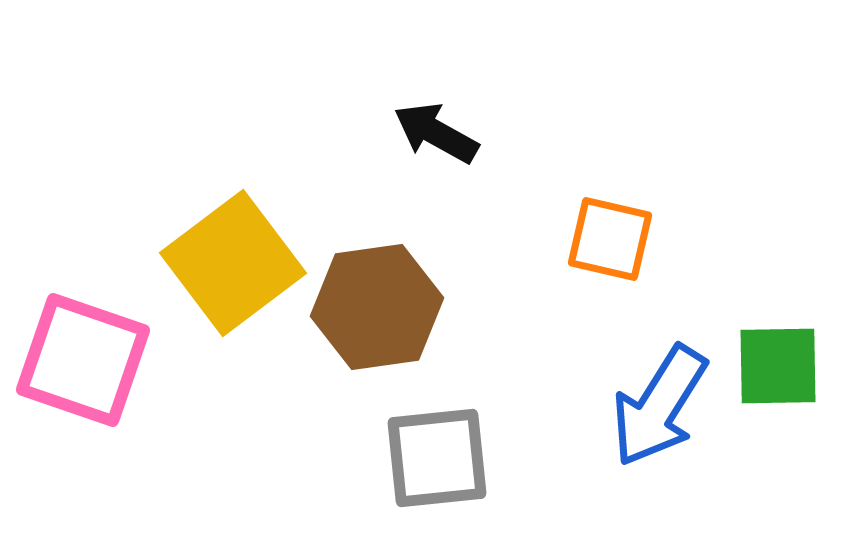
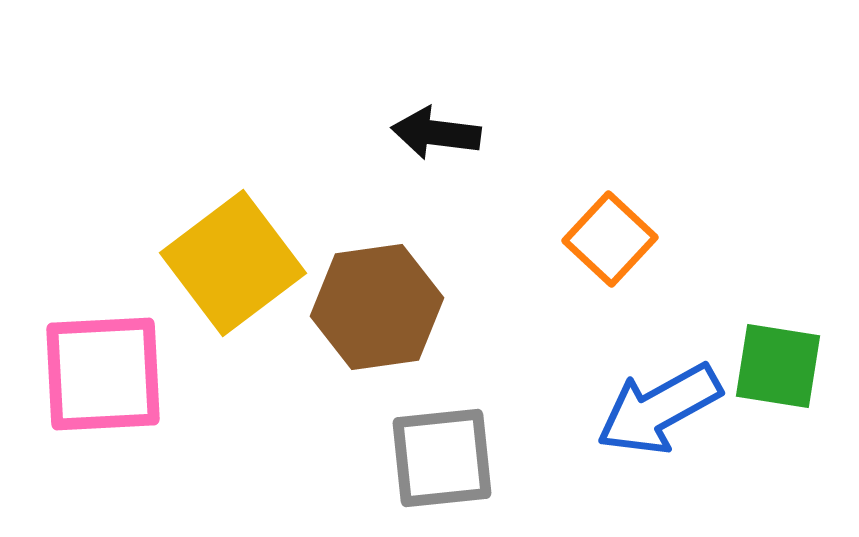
black arrow: rotated 22 degrees counterclockwise
orange square: rotated 30 degrees clockwise
pink square: moved 20 px right, 14 px down; rotated 22 degrees counterclockwise
green square: rotated 10 degrees clockwise
blue arrow: moved 3 px down; rotated 29 degrees clockwise
gray square: moved 5 px right
